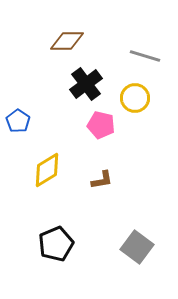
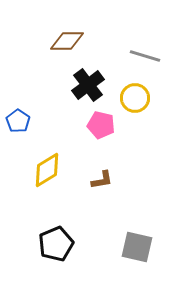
black cross: moved 2 px right, 1 px down
gray square: rotated 24 degrees counterclockwise
